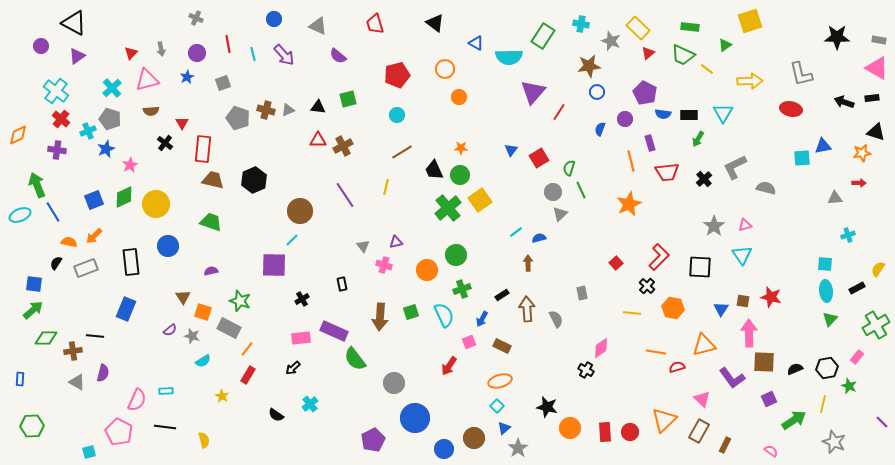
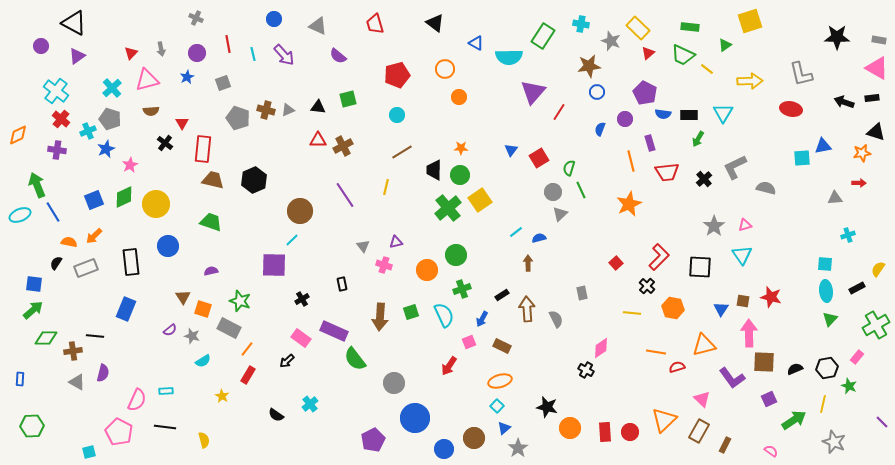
black trapezoid at (434, 170): rotated 25 degrees clockwise
orange square at (203, 312): moved 3 px up
pink rectangle at (301, 338): rotated 42 degrees clockwise
black arrow at (293, 368): moved 6 px left, 7 px up
